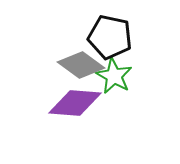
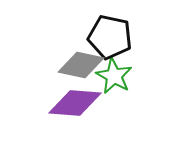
gray diamond: rotated 24 degrees counterclockwise
